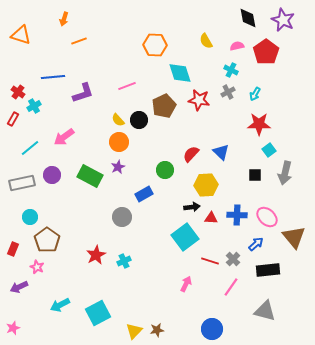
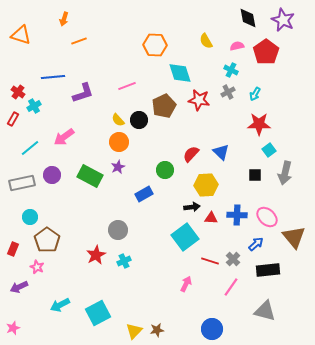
gray circle at (122, 217): moved 4 px left, 13 px down
